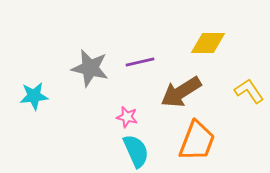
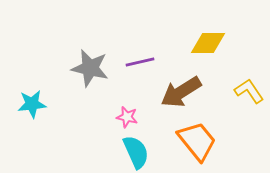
cyan star: moved 2 px left, 8 px down
orange trapezoid: rotated 60 degrees counterclockwise
cyan semicircle: moved 1 px down
